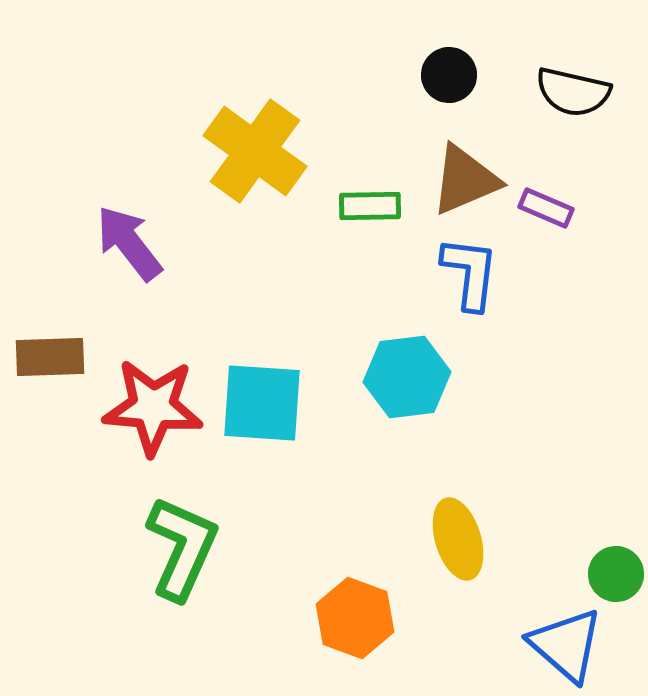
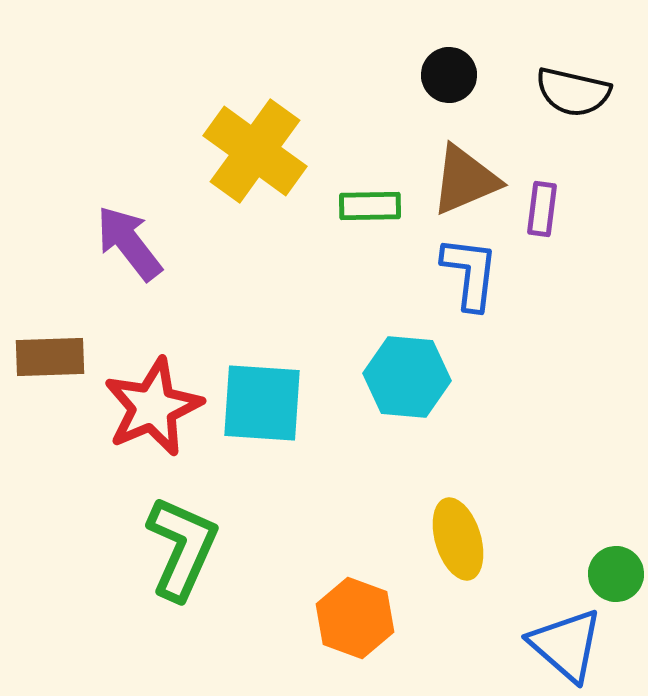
purple rectangle: moved 4 px left, 1 px down; rotated 74 degrees clockwise
cyan hexagon: rotated 12 degrees clockwise
red star: rotated 28 degrees counterclockwise
